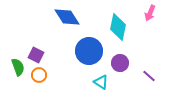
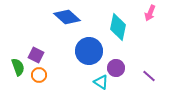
blue diamond: rotated 16 degrees counterclockwise
purple circle: moved 4 px left, 5 px down
